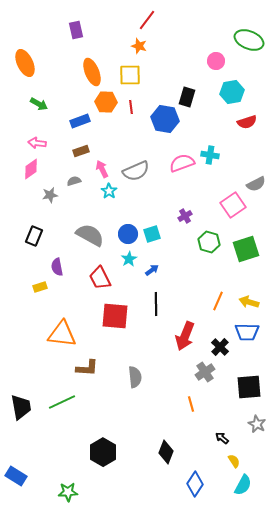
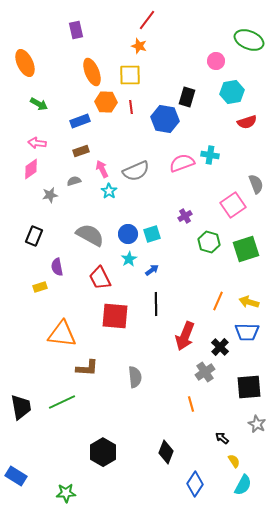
gray semicircle at (256, 184): rotated 84 degrees counterclockwise
green star at (68, 492): moved 2 px left, 1 px down
